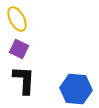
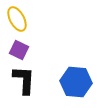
purple square: moved 1 px down
blue hexagon: moved 7 px up
